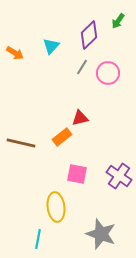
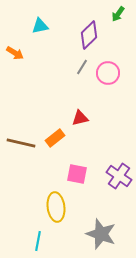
green arrow: moved 7 px up
cyan triangle: moved 11 px left, 20 px up; rotated 36 degrees clockwise
orange rectangle: moved 7 px left, 1 px down
cyan line: moved 2 px down
